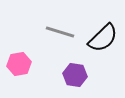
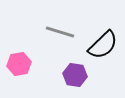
black semicircle: moved 7 px down
